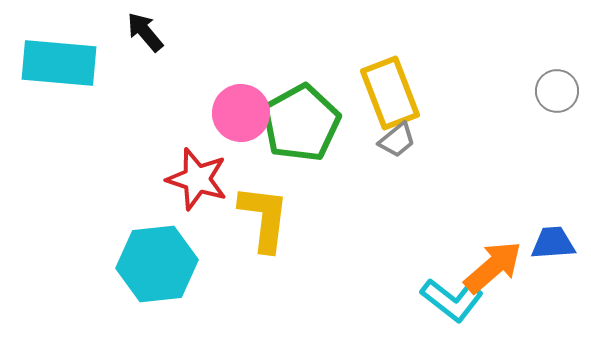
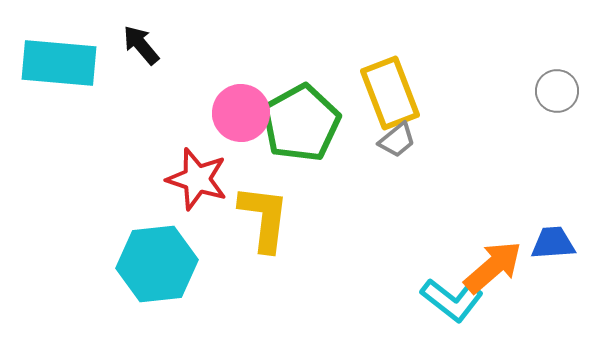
black arrow: moved 4 px left, 13 px down
